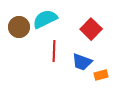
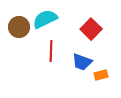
red line: moved 3 px left
